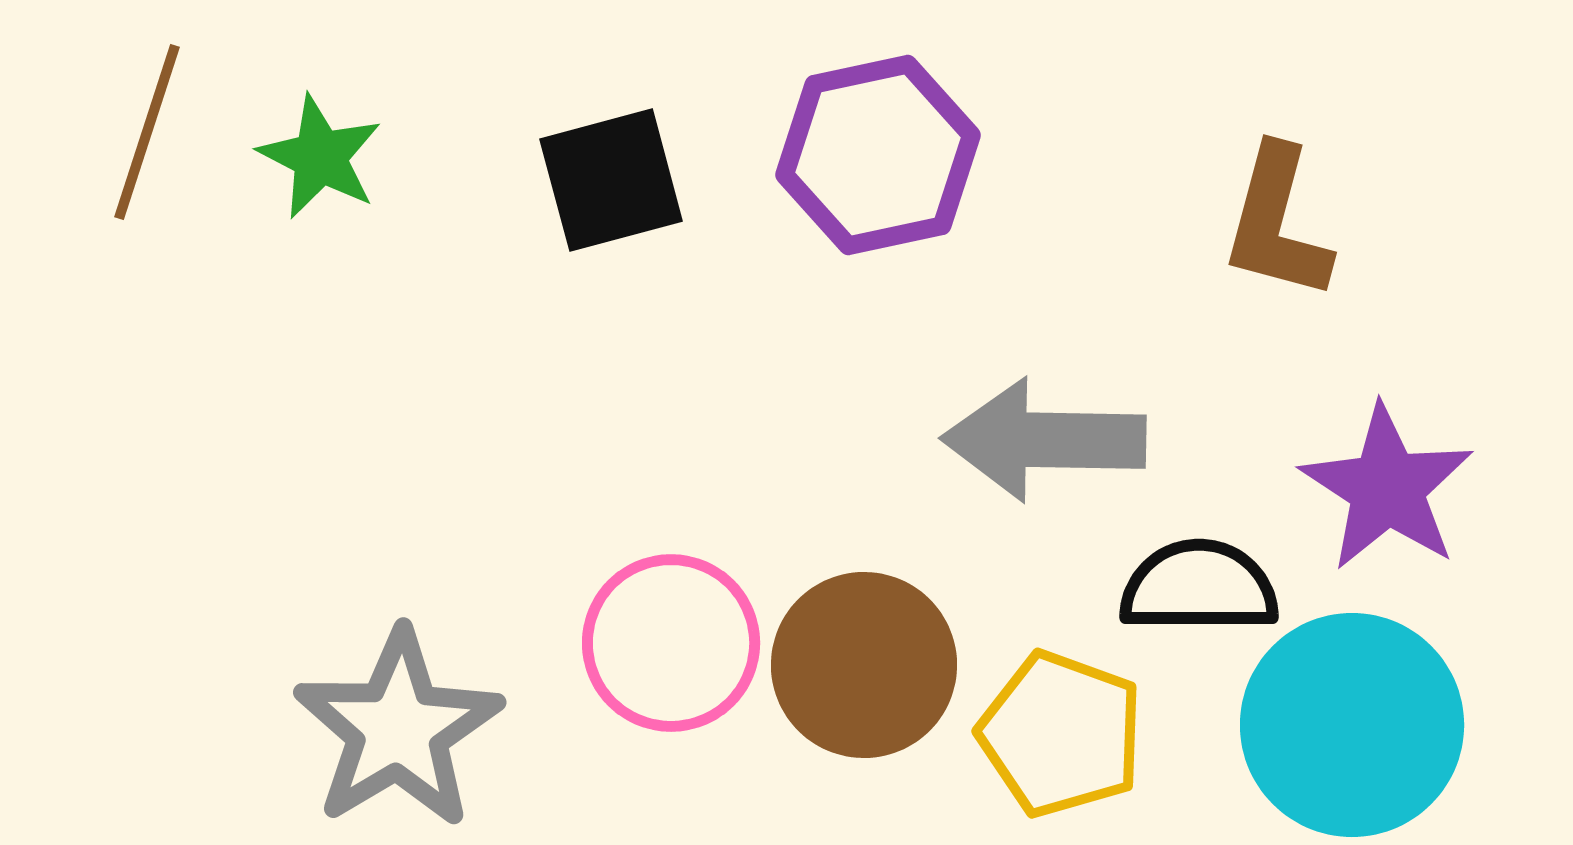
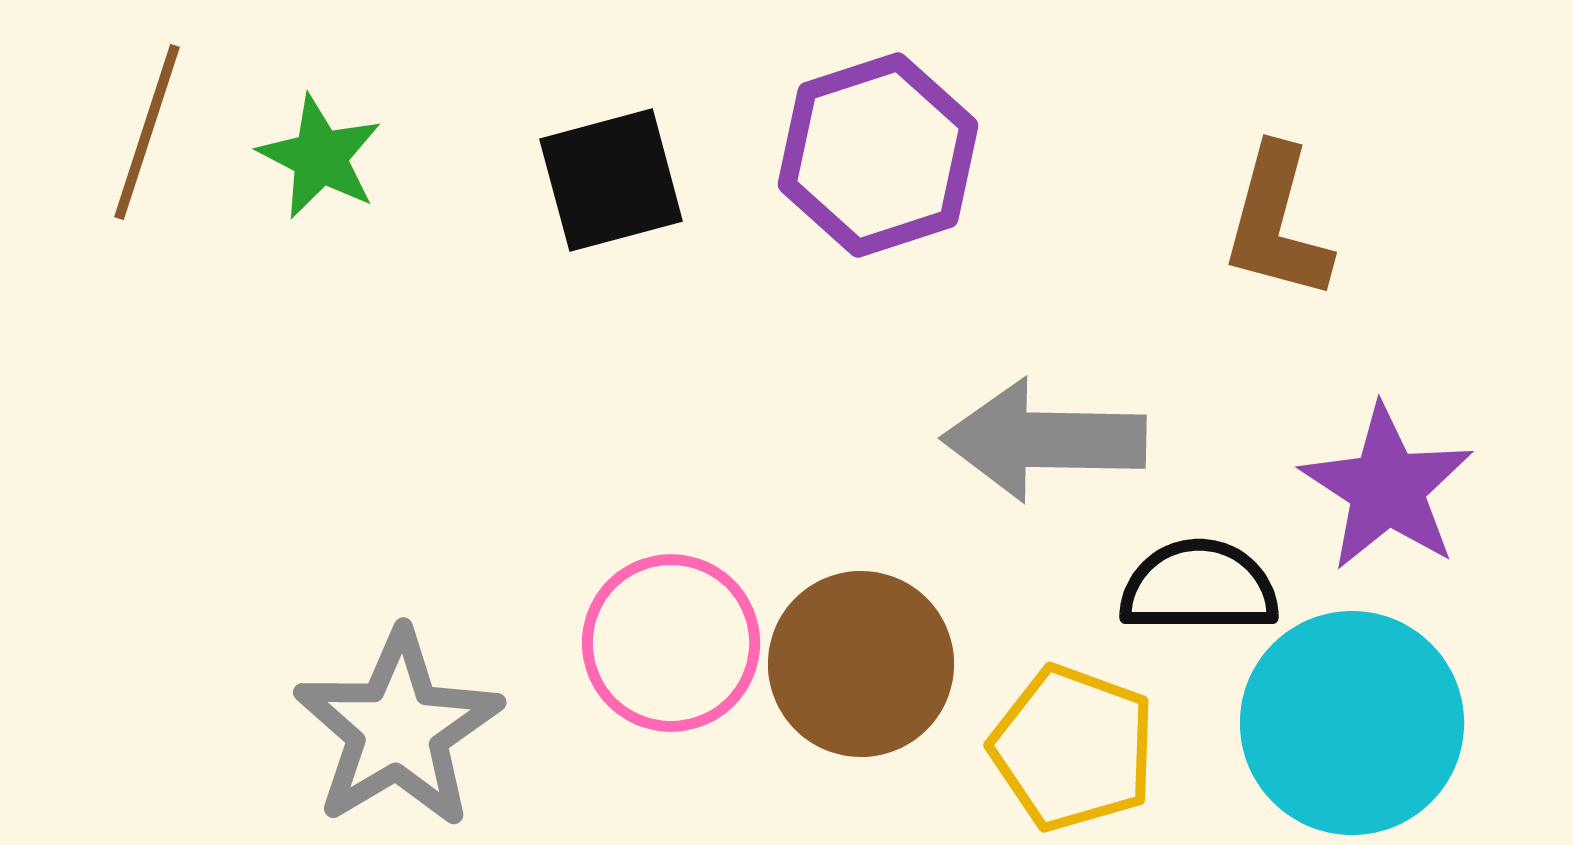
purple hexagon: rotated 6 degrees counterclockwise
brown circle: moved 3 px left, 1 px up
cyan circle: moved 2 px up
yellow pentagon: moved 12 px right, 14 px down
